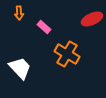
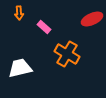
white trapezoid: rotated 60 degrees counterclockwise
